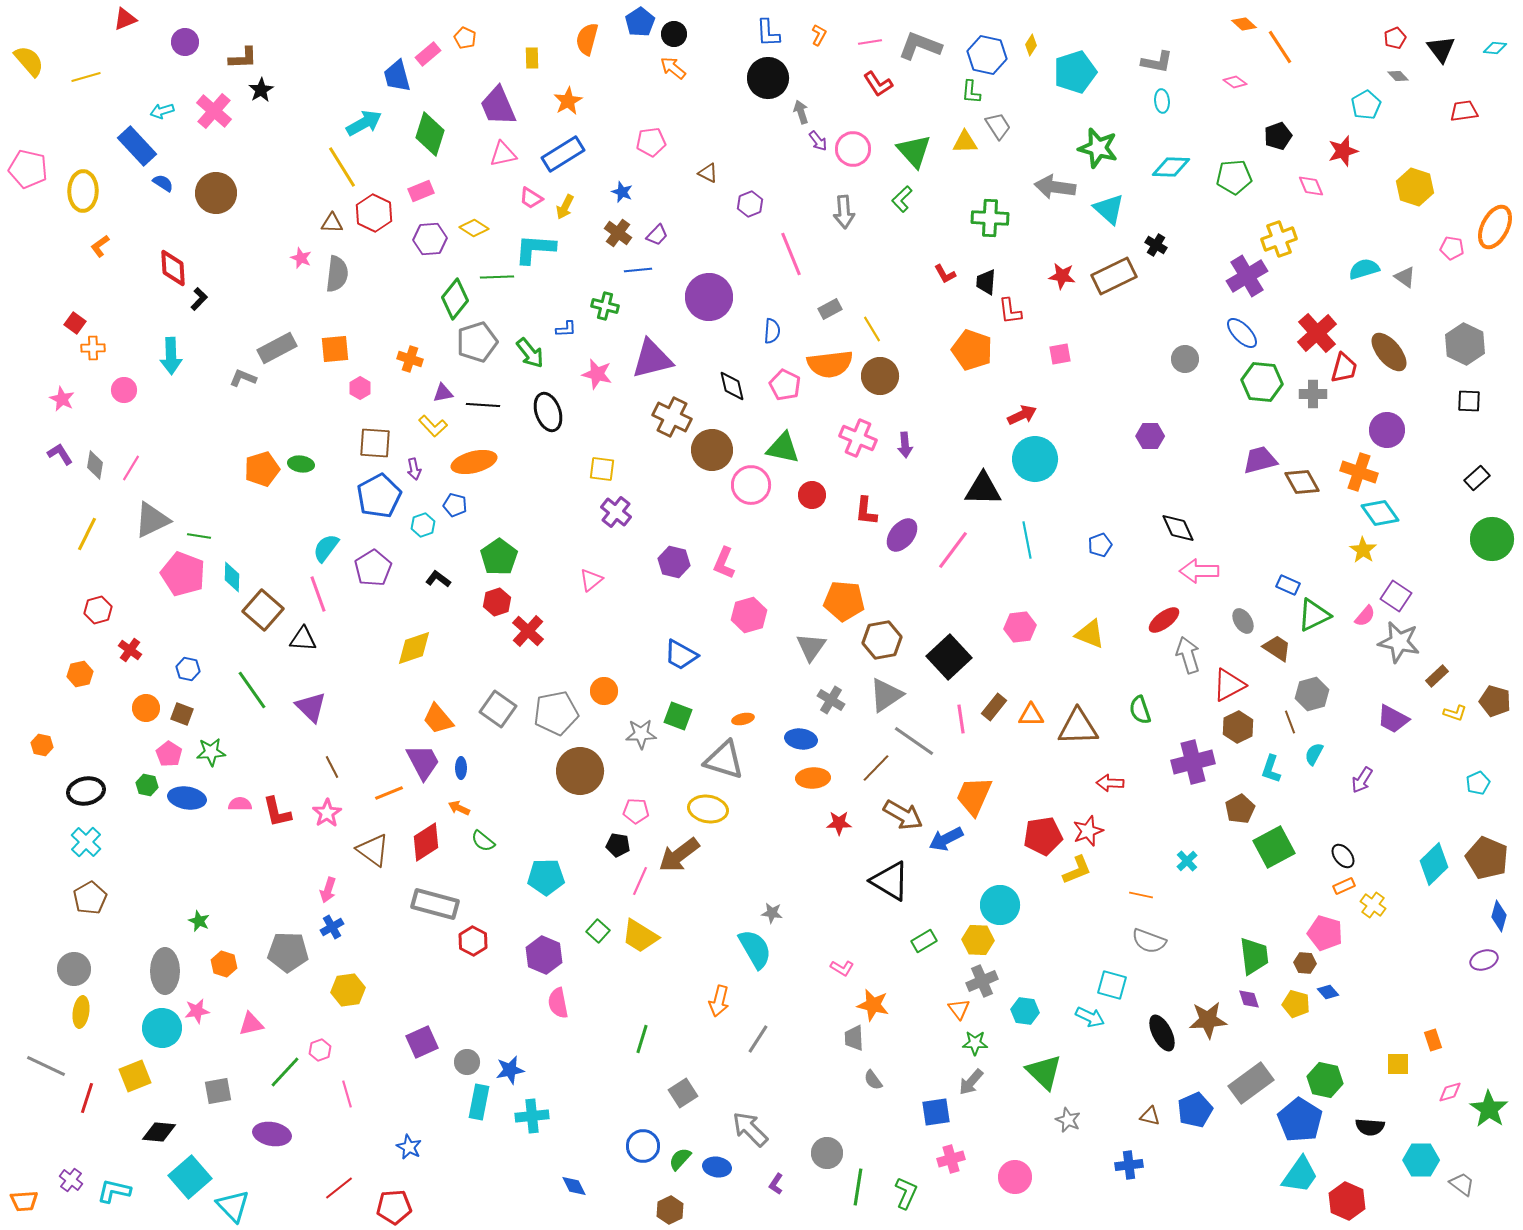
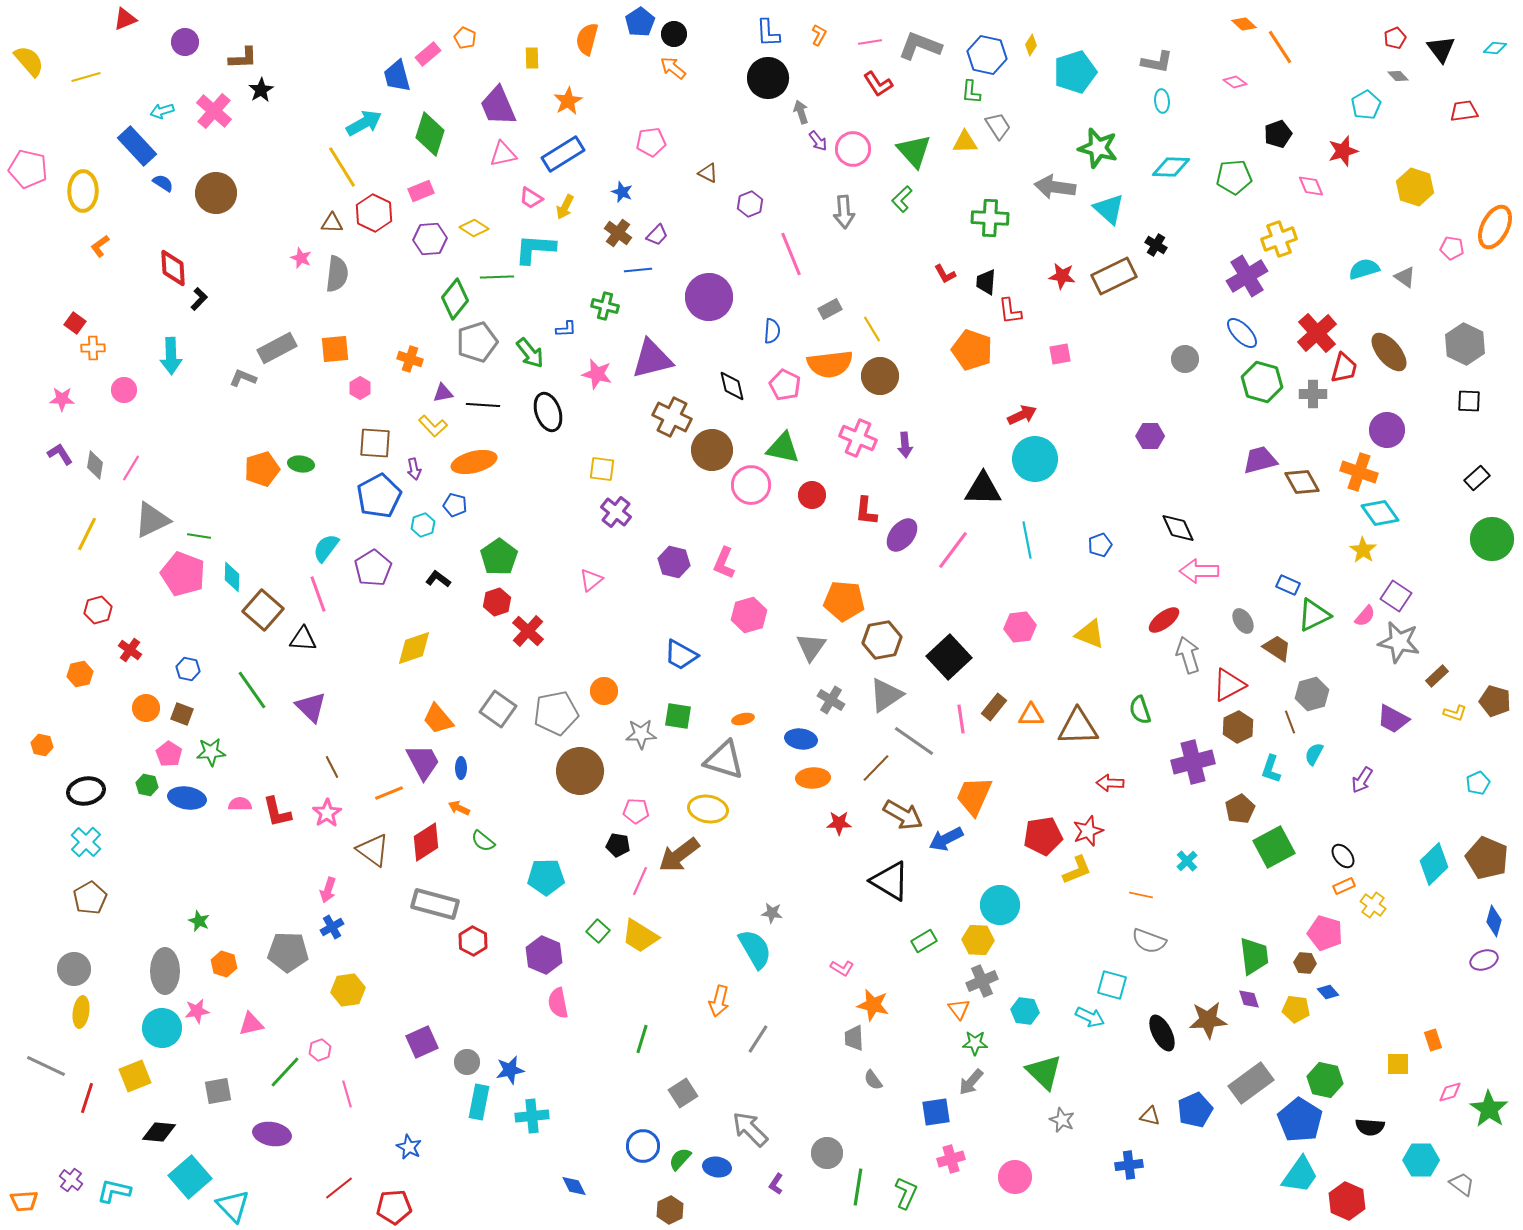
black pentagon at (1278, 136): moved 2 px up
green hexagon at (1262, 382): rotated 9 degrees clockwise
pink star at (62, 399): rotated 25 degrees counterclockwise
green square at (678, 716): rotated 12 degrees counterclockwise
blue diamond at (1499, 916): moved 5 px left, 5 px down
yellow pentagon at (1296, 1004): moved 5 px down; rotated 8 degrees counterclockwise
gray star at (1068, 1120): moved 6 px left
